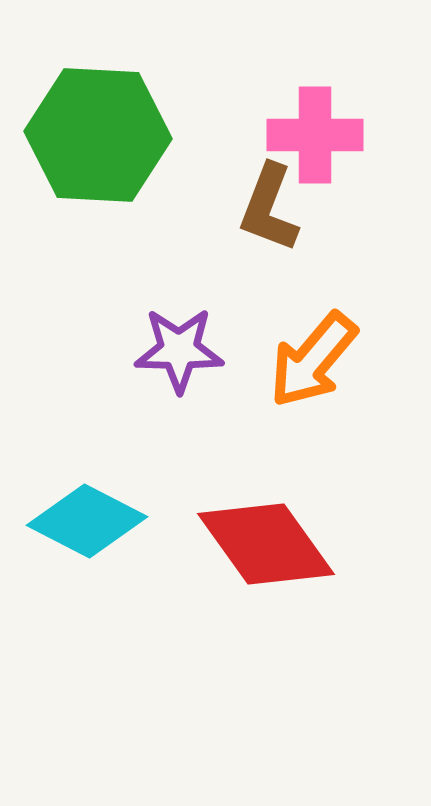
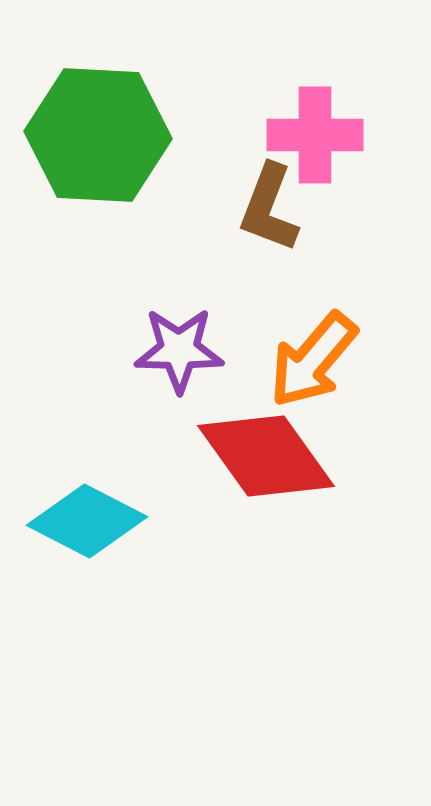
red diamond: moved 88 px up
